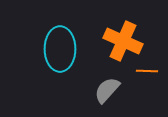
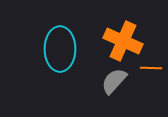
orange line: moved 4 px right, 3 px up
gray semicircle: moved 7 px right, 9 px up
